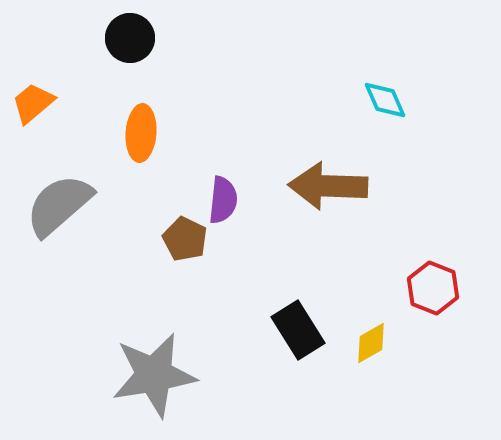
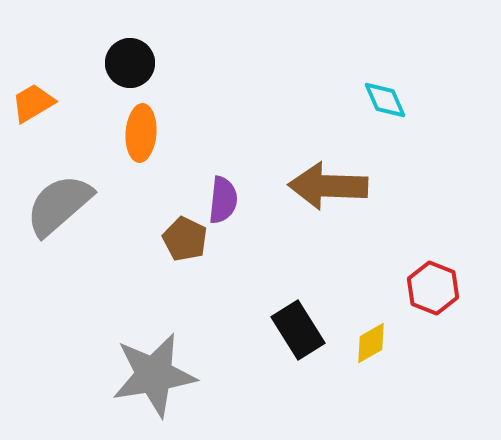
black circle: moved 25 px down
orange trapezoid: rotated 9 degrees clockwise
